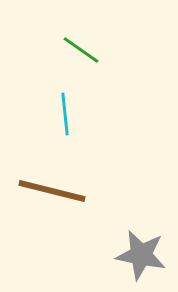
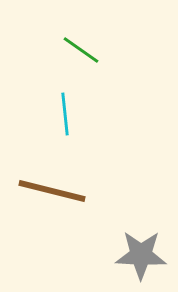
gray star: rotated 9 degrees counterclockwise
